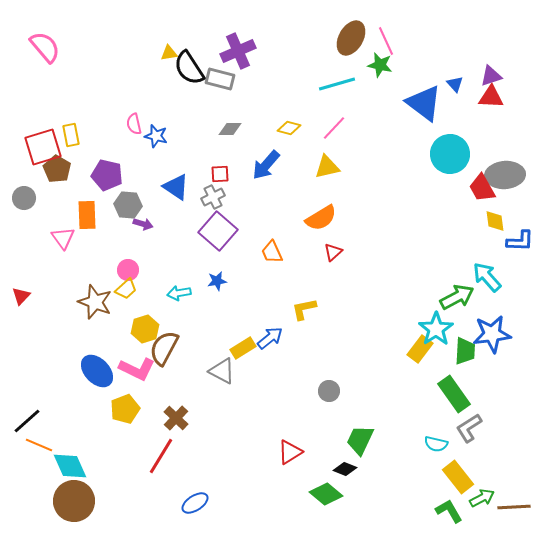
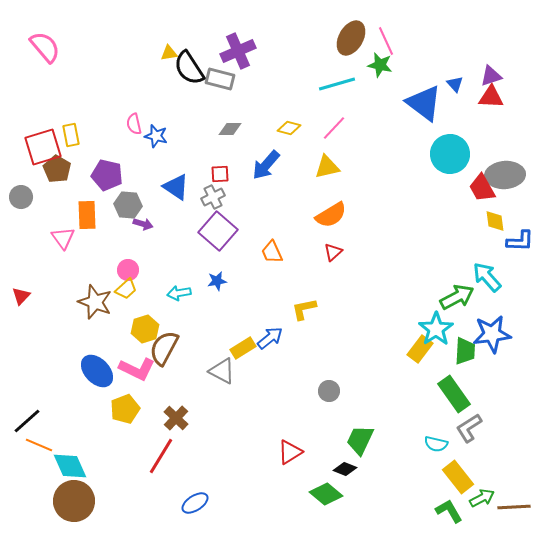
gray circle at (24, 198): moved 3 px left, 1 px up
orange semicircle at (321, 218): moved 10 px right, 3 px up
